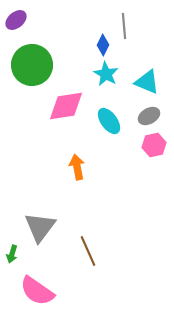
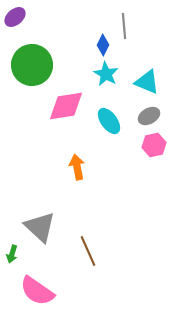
purple ellipse: moved 1 px left, 3 px up
gray triangle: rotated 24 degrees counterclockwise
